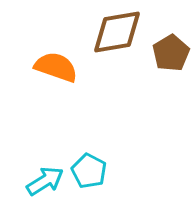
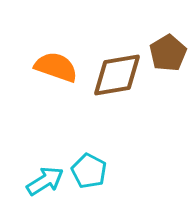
brown diamond: moved 43 px down
brown pentagon: moved 3 px left
